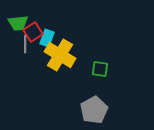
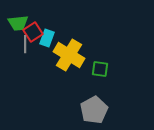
yellow cross: moved 9 px right
